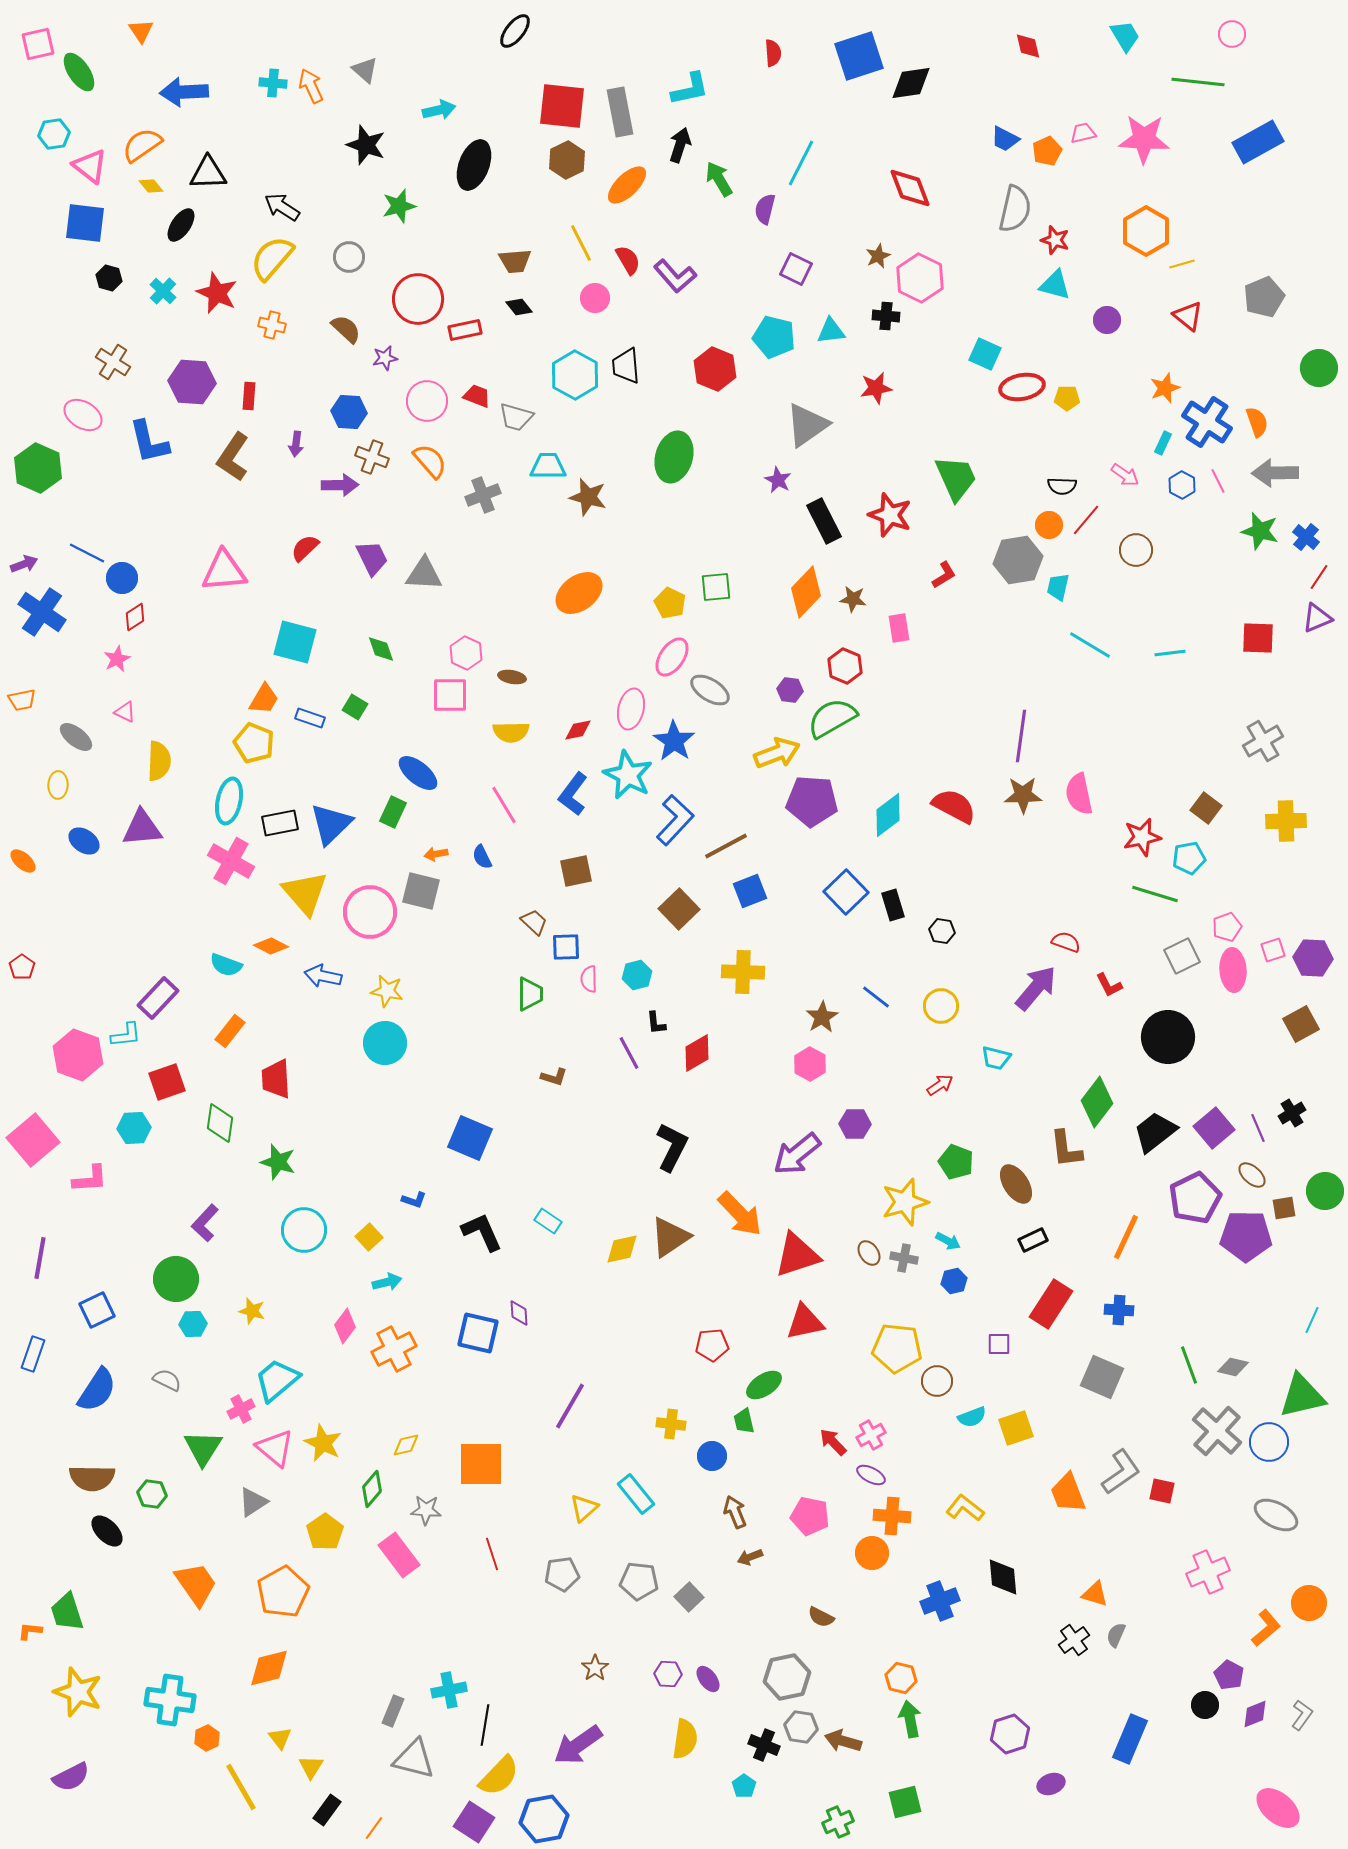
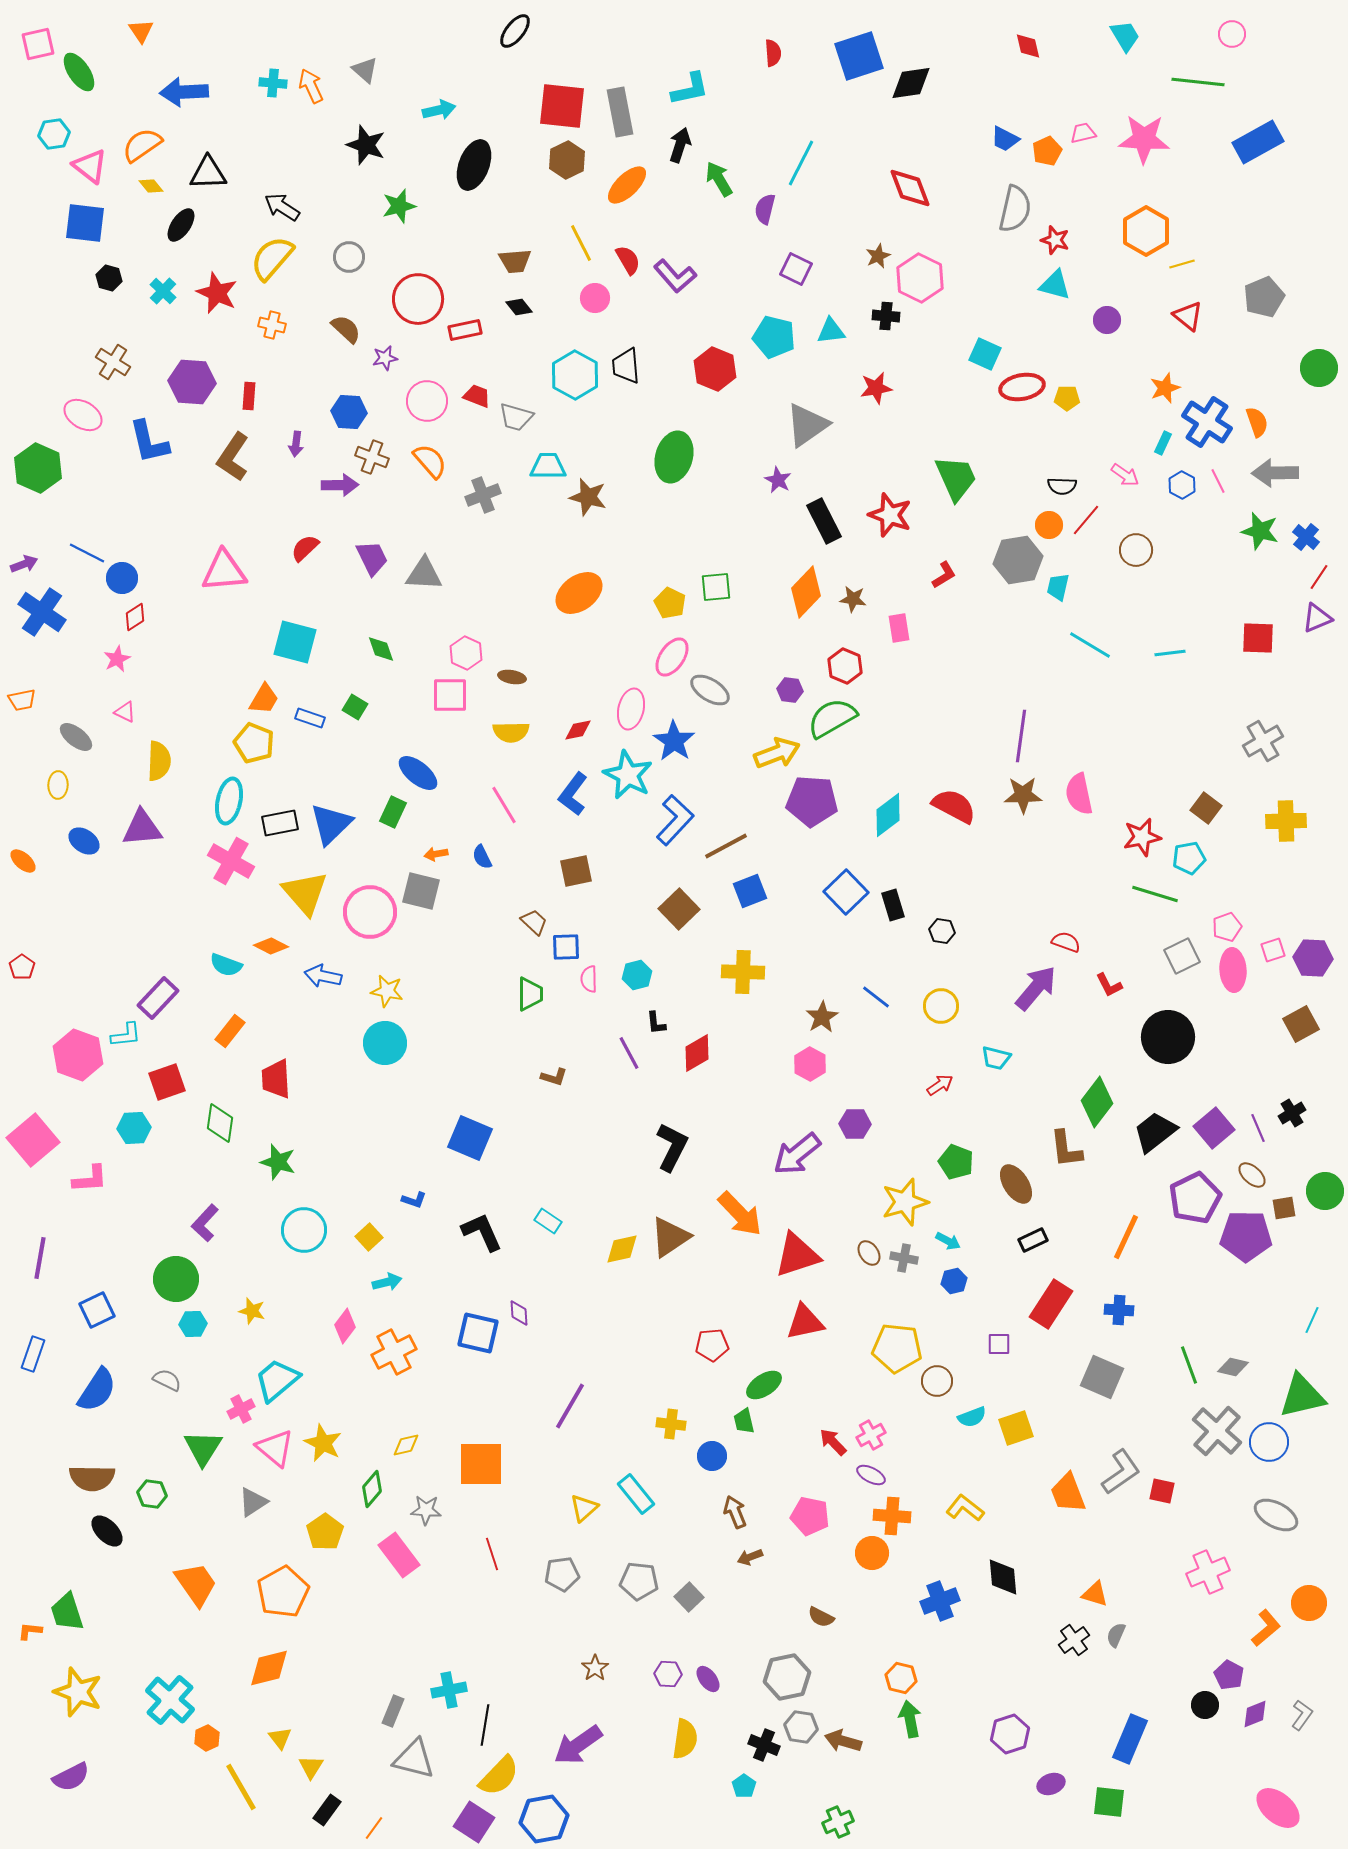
orange cross at (394, 1349): moved 3 px down
cyan cross at (170, 1700): rotated 33 degrees clockwise
green square at (905, 1802): moved 204 px right; rotated 20 degrees clockwise
